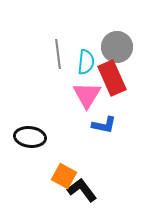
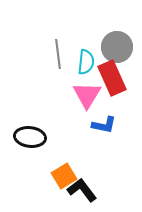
orange square: rotated 30 degrees clockwise
